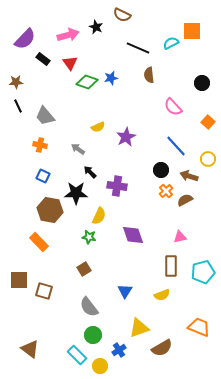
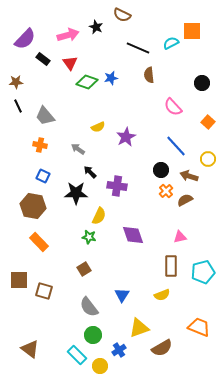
brown hexagon at (50, 210): moved 17 px left, 4 px up
blue triangle at (125, 291): moved 3 px left, 4 px down
